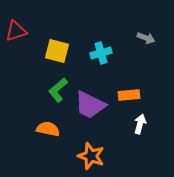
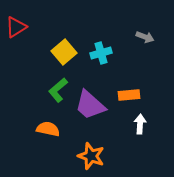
red triangle: moved 4 px up; rotated 15 degrees counterclockwise
gray arrow: moved 1 px left, 1 px up
yellow square: moved 7 px right, 1 px down; rotated 35 degrees clockwise
purple trapezoid: rotated 16 degrees clockwise
white arrow: rotated 12 degrees counterclockwise
